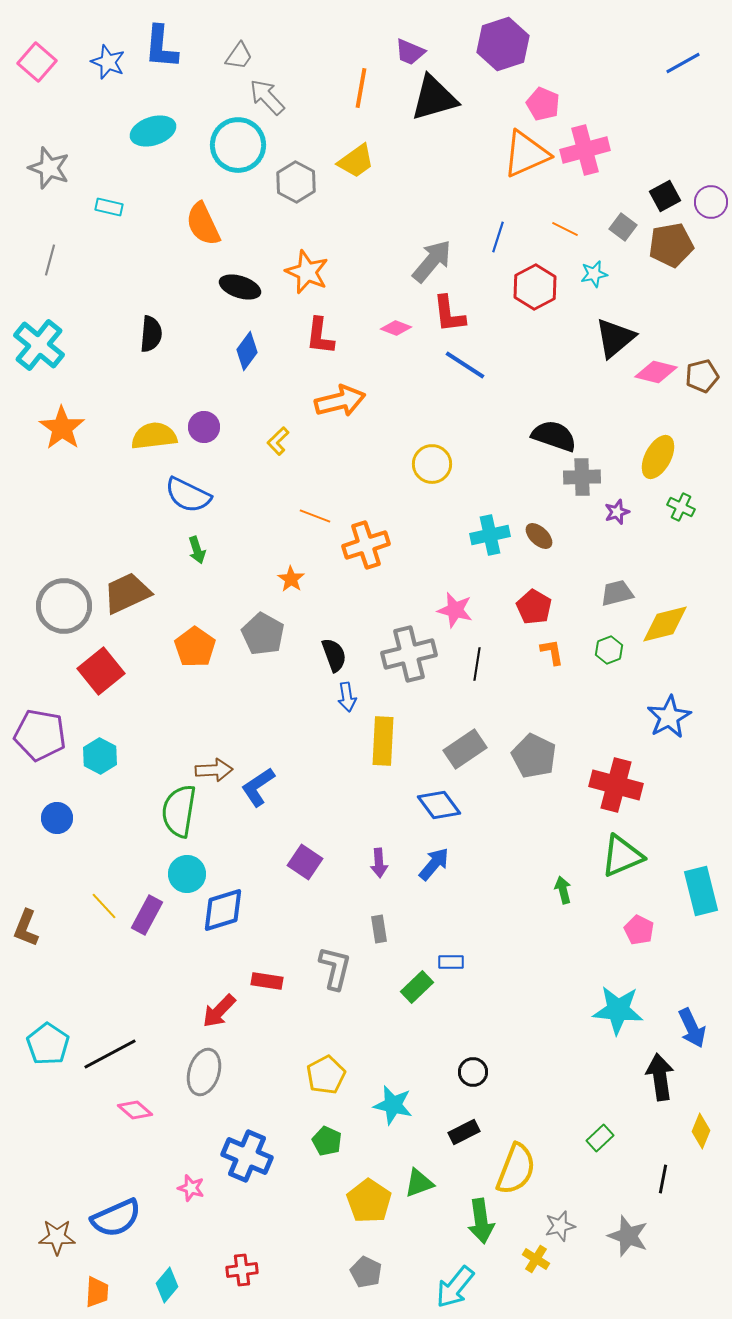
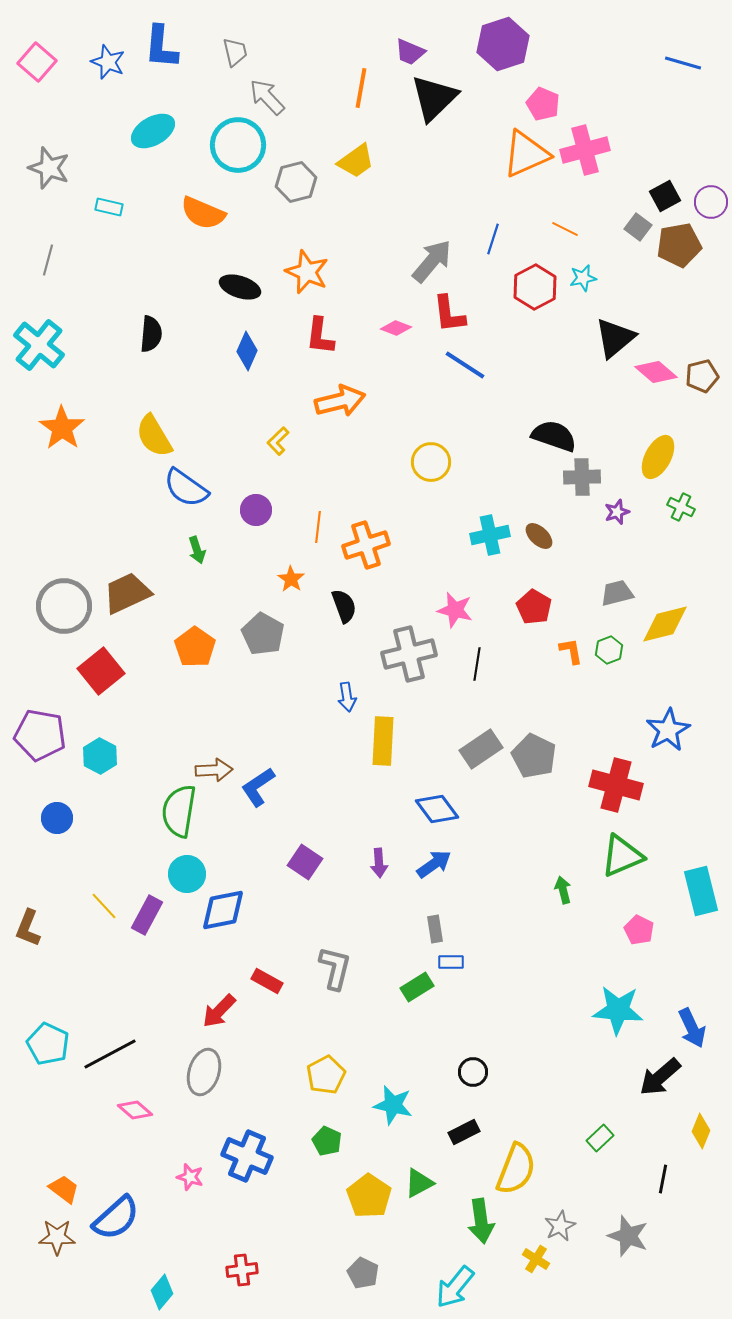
gray trapezoid at (239, 56): moved 4 px left, 4 px up; rotated 48 degrees counterclockwise
blue line at (683, 63): rotated 45 degrees clockwise
black triangle at (434, 98): rotated 28 degrees counterclockwise
cyan ellipse at (153, 131): rotated 12 degrees counterclockwise
gray hexagon at (296, 182): rotated 18 degrees clockwise
orange semicircle at (203, 224): moved 11 px up; rotated 42 degrees counterclockwise
gray square at (623, 227): moved 15 px right
blue line at (498, 237): moved 5 px left, 2 px down
brown pentagon at (671, 245): moved 8 px right
gray line at (50, 260): moved 2 px left
cyan star at (594, 274): moved 11 px left, 4 px down
blue diamond at (247, 351): rotated 12 degrees counterclockwise
pink diamond at (656, 372): rotated 27 degrees clockwise
purple circle at (204, 427): moved 52 px right, 83 px down
yellow semicircle at (154, 436): rotated 114 degrees counterclockwise
yellow circle at (432, 464): moved 1 px left, 2 px up
blue semicircle at (188, 495): moved 2 px left, 7 px up; rotated 9 degrees clockwise
orange line at (315, 516): moved 3 px right, 11 px down; rotated 76 degrees clockwise
orange L-shape at (552, 652): moved 19 px right, 1 px up
black semicircle at (334, 655): moved 10 px right, 49 px up
blue star at (669, 717): moved 1 px left, 13 px down
gray rectangle at (465, 749): moved 16 px right
blue diamond at (439, 805): moved 2 px left, 4 px down
blue arrow at (434, 864): rotated 15 degrees clockwise
blue diamond at (223, 910): rotated 6 degrees clockwise
brown L-shape at (26, 928): moved 2 px right
gray rectangle at (379, 929): moved 56 px right
red rectangle at (267, 981): rotated 20 degrees clockwise
green rectangle at (417, 987): rotated 12 degrees clockwise
cyan pentagon at (48, 1044): rotated 9 degrees counterclockwise
black arrow at (660, 1077): rotated 123 degrees counterclockwise
green triangle at (419, 1183): rotated 8 degrees counterclockwise
pink star at (191, 1188): moved 1 px left, 11 px up
yellow pentagon at (369, 1201): moved 5 px up
blue semicircle at (116, 1218): rotated 18 degrees counterclockwise
gray star at (560, 1226): rotated 12 degrees counterclockwise
gray pentagon at (366, 1272): moved 3 px left, 1 px down
cyan diamond at (167, 1285): moved 5 px left, 7 px down
orange trapezoid at (97, 1292): moved 33 px left, 103 px up; rotated 56 degrees counterclockwise
